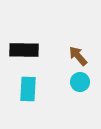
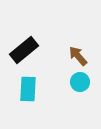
black rectangle: rotated 40 degrees counterclockwise
